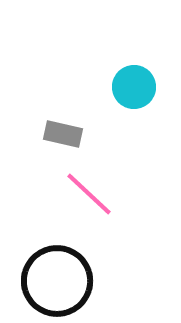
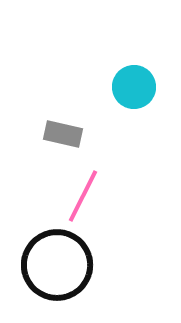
pink line: moved 6 px left, 2 px down; rotated 74 degrees clockwise
black circle: moved 16 px up
